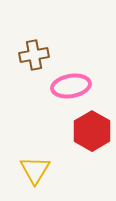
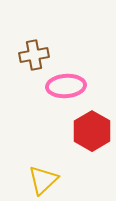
pink ellipse: moved 5 px left; rotated 6 degrees clockwise
yellow triangle: moved 8 px right, 10 px down; rotated 16 degrees clockwise
